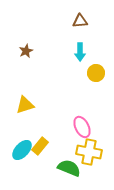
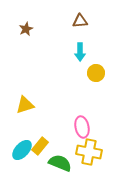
brown star: moved 22 px up
pink ellipse: rotated 15 degrees clockwise
green semicircle: moved 9 px left, 5 px up
